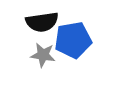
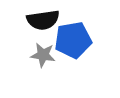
black semicircle: moved 1 px right, 2 px up
